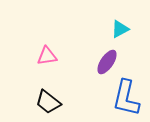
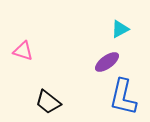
pink triangle: moved 24 px left, 5 px up; rotated 25 degrees clockwise
purple ellipse: rotated 20 degrees clockwise
blue L-shape: moved 3 px left, 1 px up
